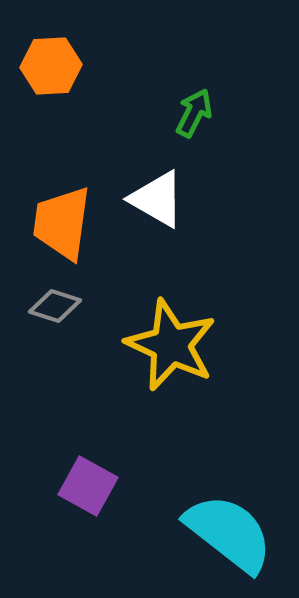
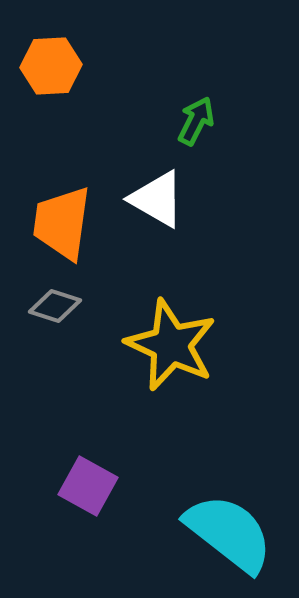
green arrow: moved 2 px right, 8 px down
